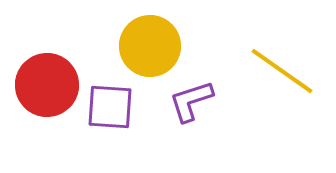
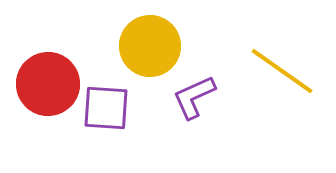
red circle: moved 1 px right, 1 px up
purple L-shape: moved 3 px right, 4 px up; rotated 6 degrees counterclockwise
purple square: moved 4 px left, 1 px down
